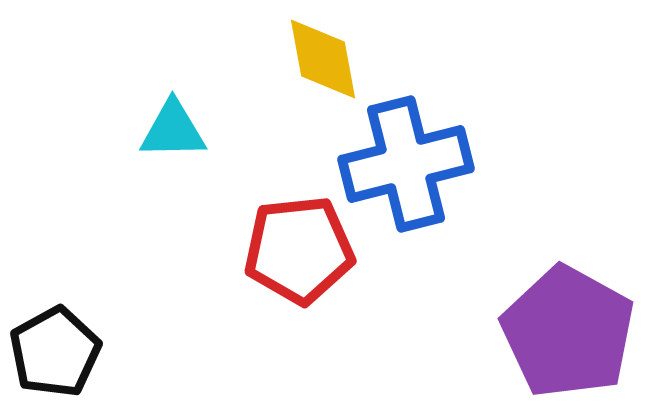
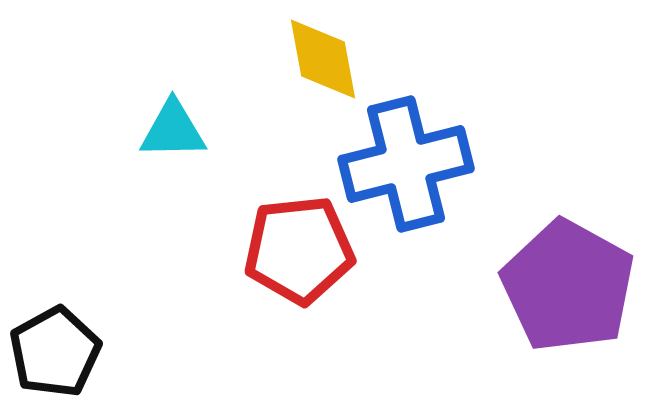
purple pentagon: moved 46 px up
